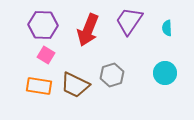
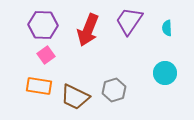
pink square: rotated 24 degrees clockwise
gray hexagon: moved 2 px right, 15 px down
brown trapezoid: moved 12 px down
